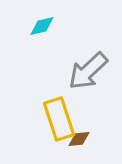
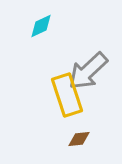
cyan diamond: moved 1 px left; rotated 12 degrees counterclockwise
yellow rectangle: moved 8 px right, 24 px up
